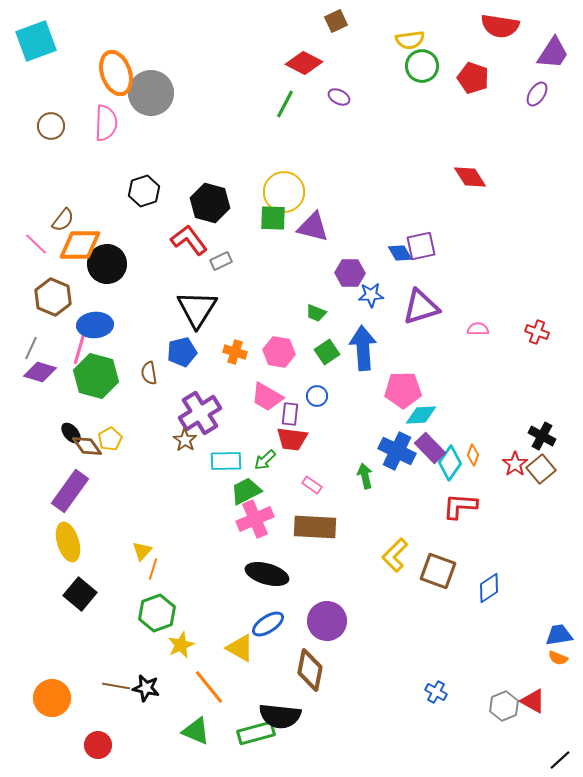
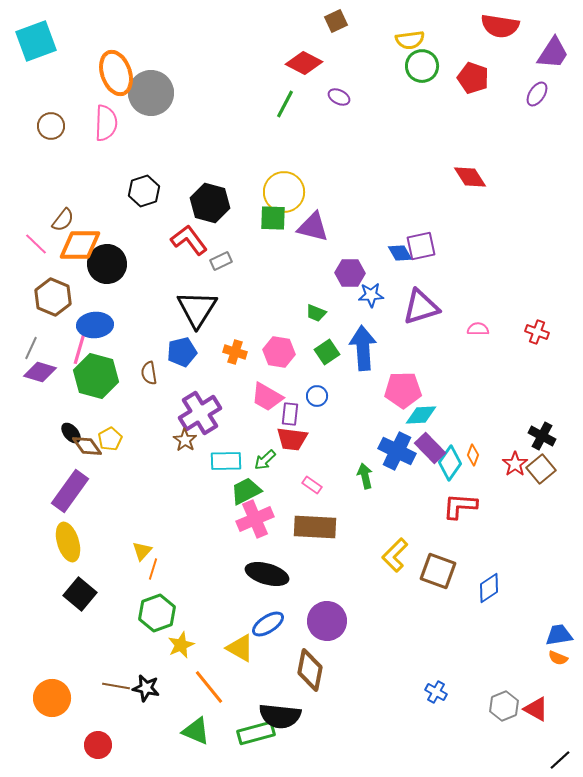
red triangle at (533, 701): moved 3 px right, 8 px down
